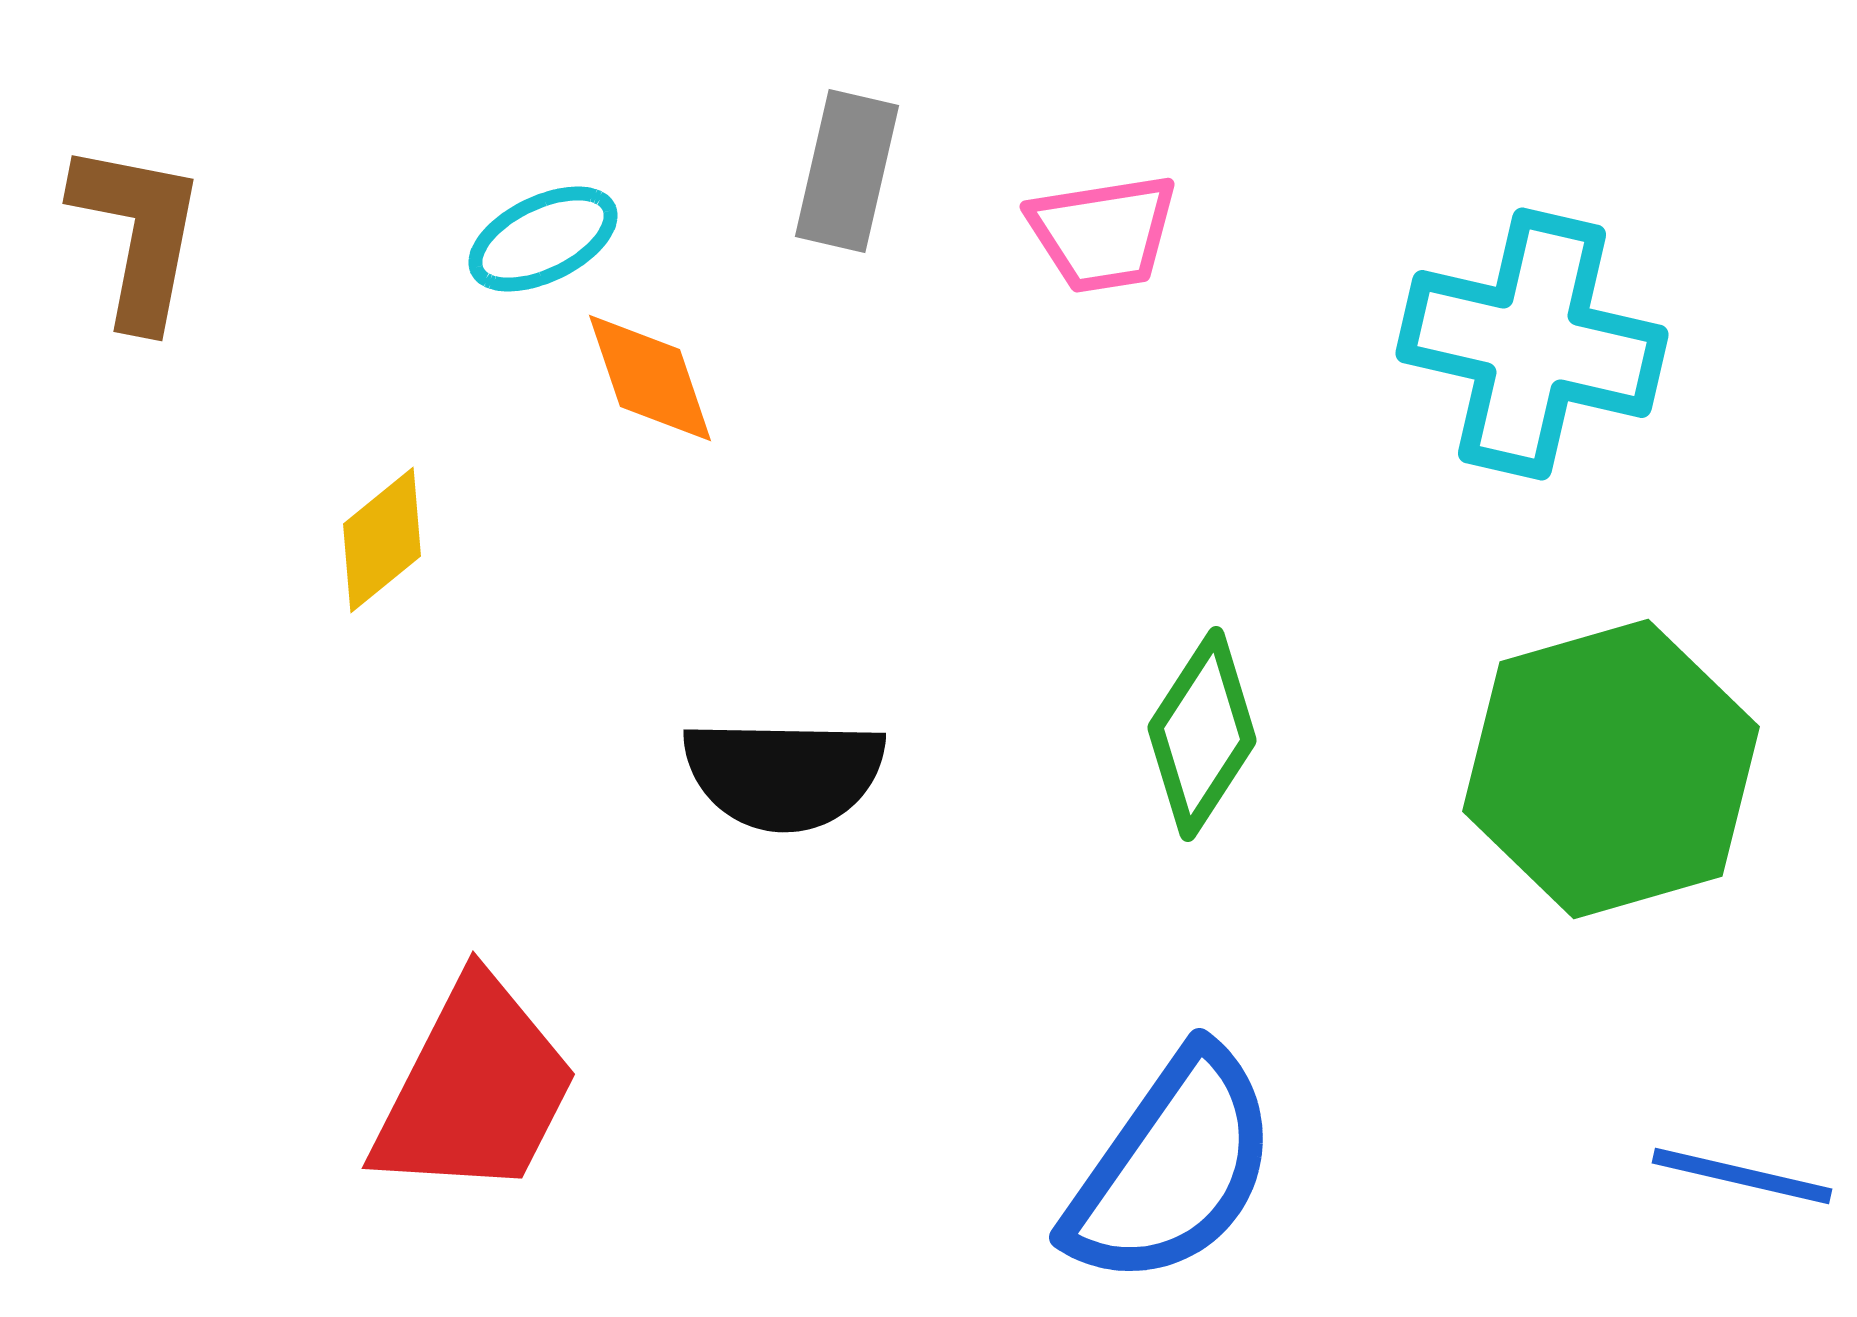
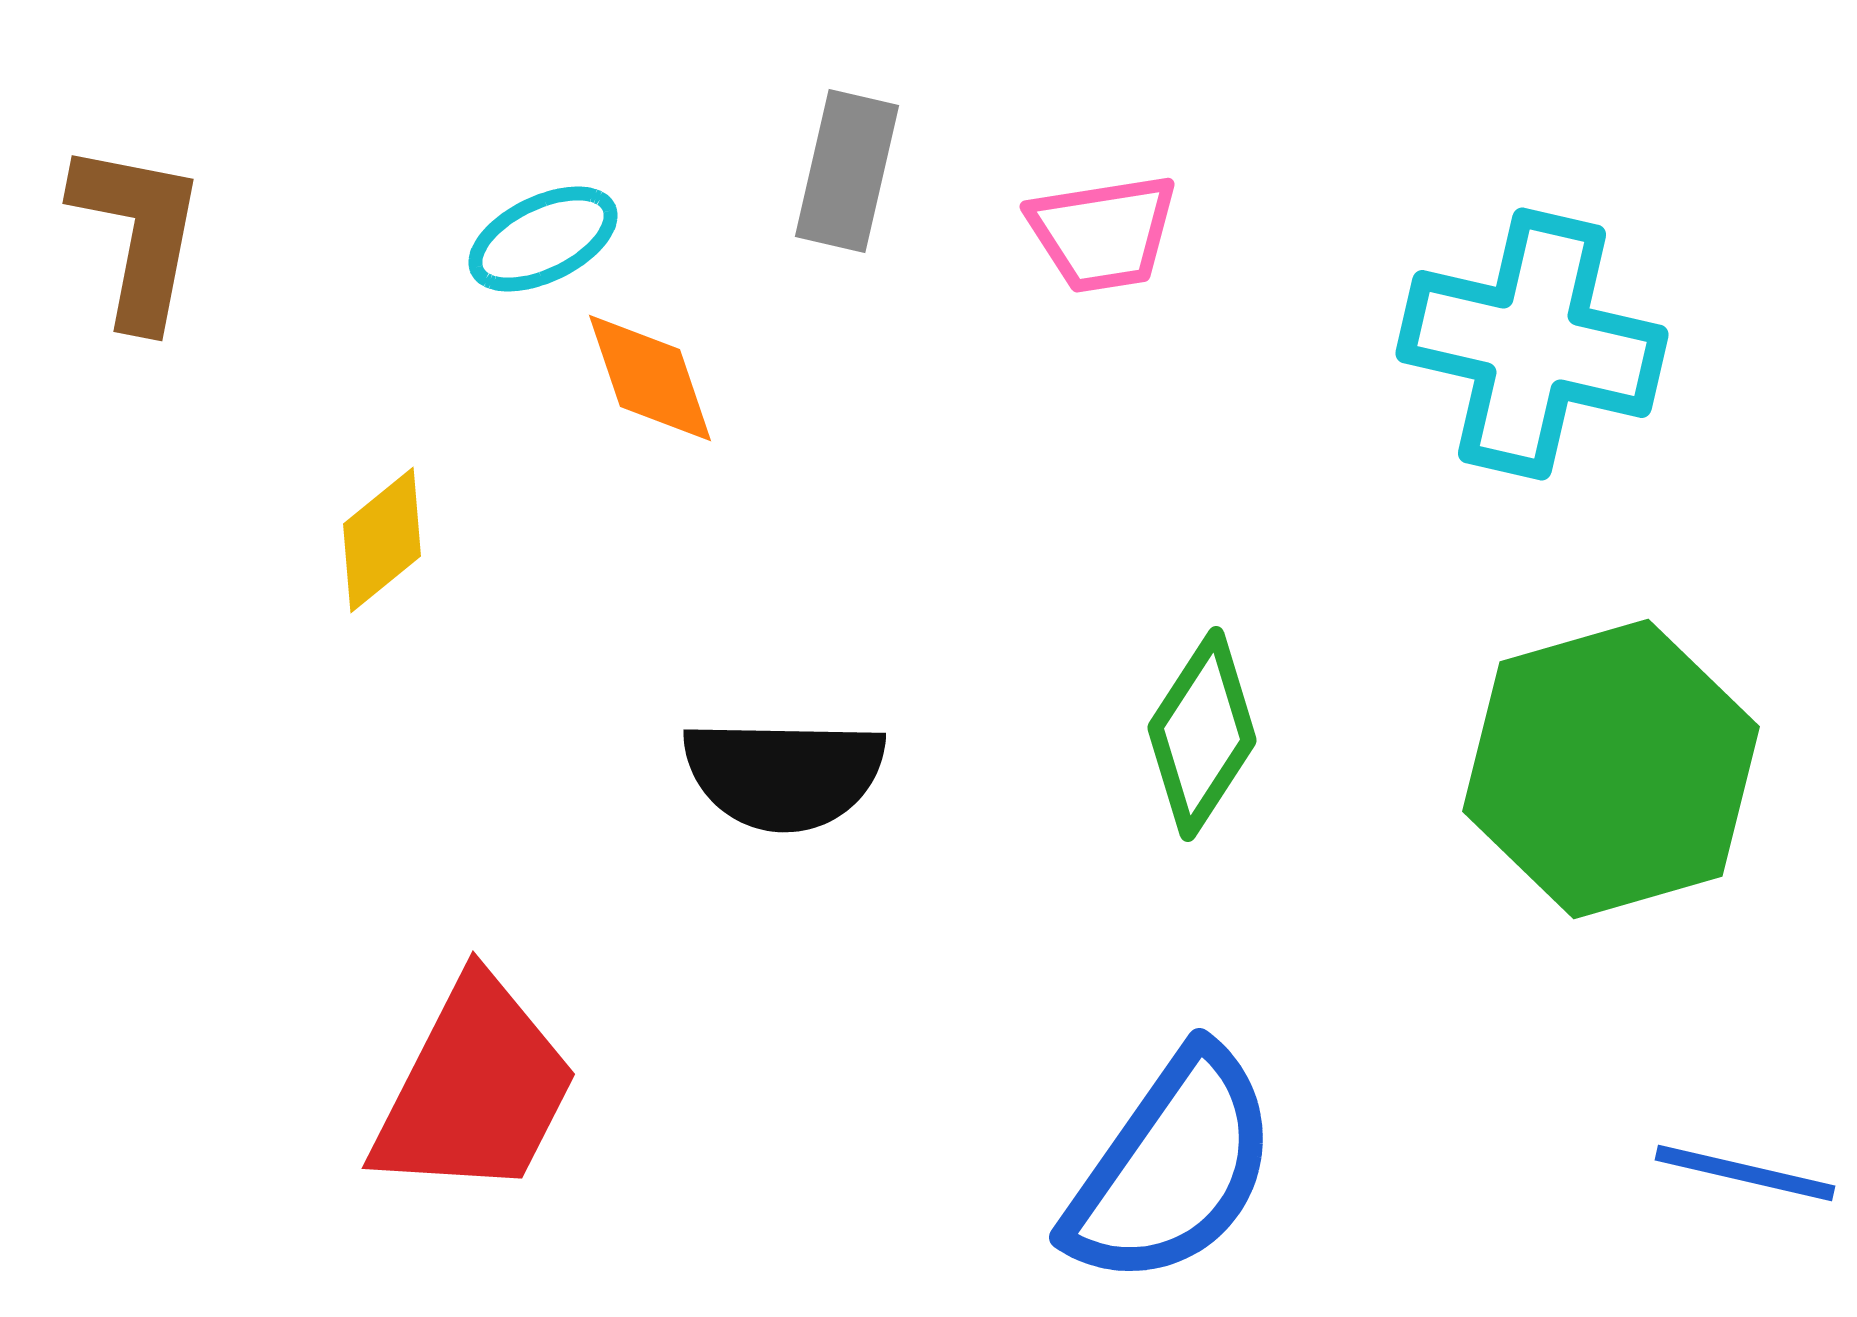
blue line: moved 3 px right, 3 px up
